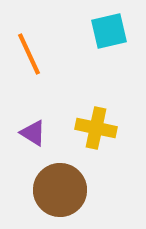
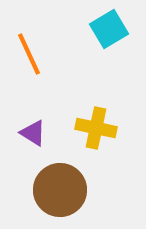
cyan square: moved 2 px up; rotated 18 degrees counterclockwise
